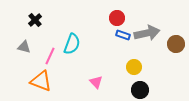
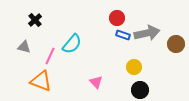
cyan semicircle: rotated 20 degrees clockwise
